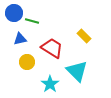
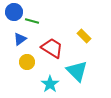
blue circle: moved 1 px up
blue triangle: rotated 24 degrees counterclockwise
